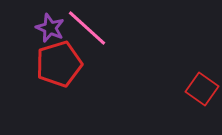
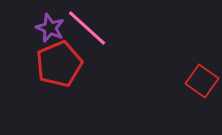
red pentagon: rotated 6 degrees counterclockwise
red square: moved 8 px up
